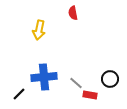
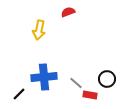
red semicircle: moved 5 px left, 1 px up; rotated 80 degrees clockwise
black circle: moved 3 px left
